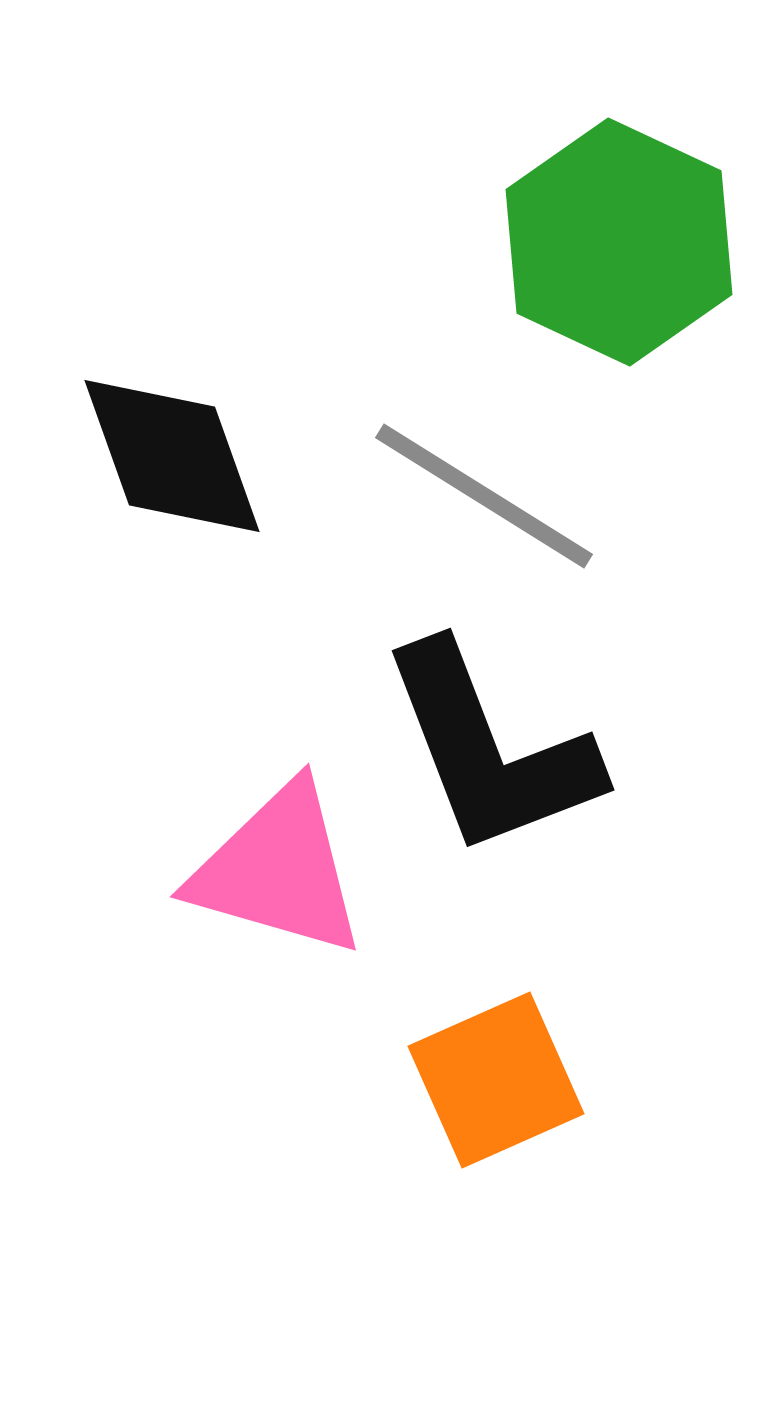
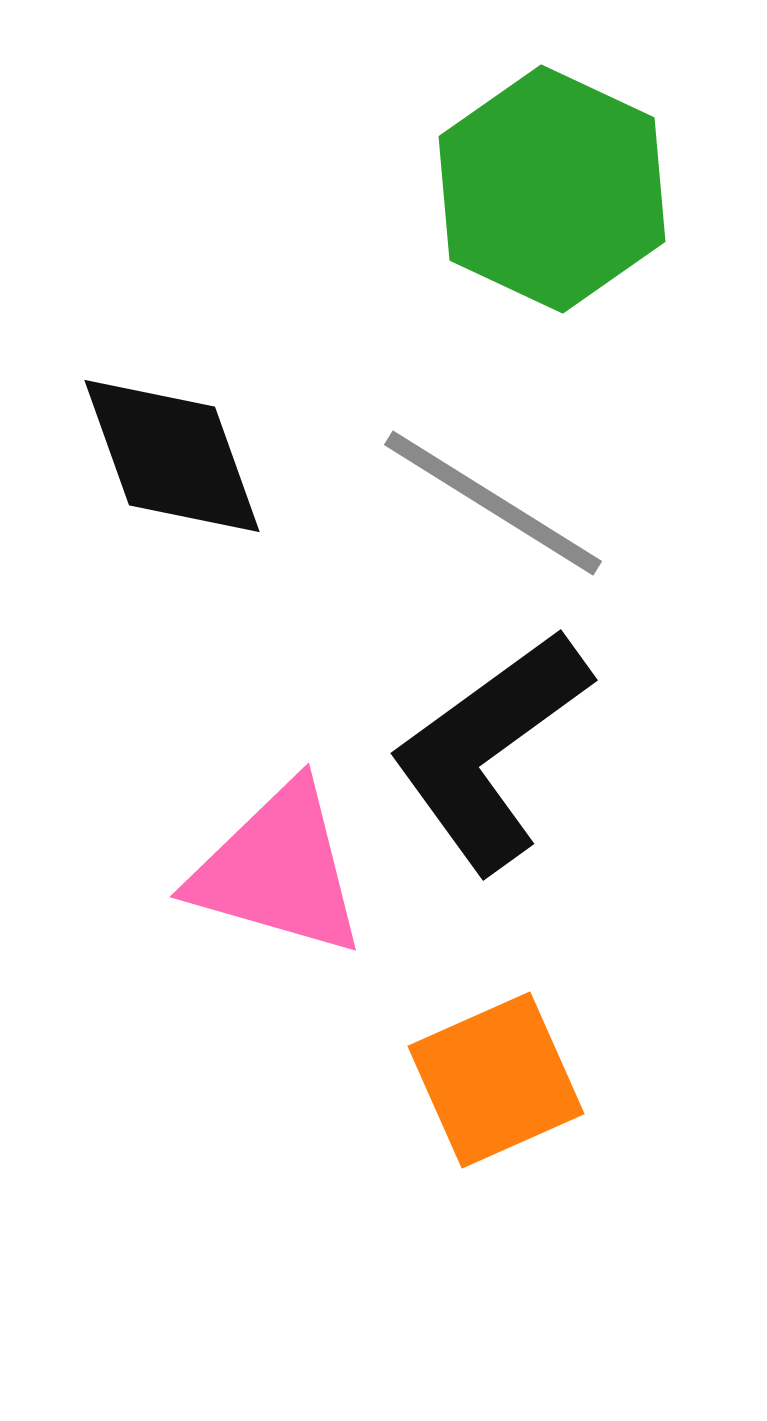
green hexagon: moved 67 px left, 53 px up
gray line: moved 9 px right, 7 px down
black L-shape: rotated 75 degrees clockwise
